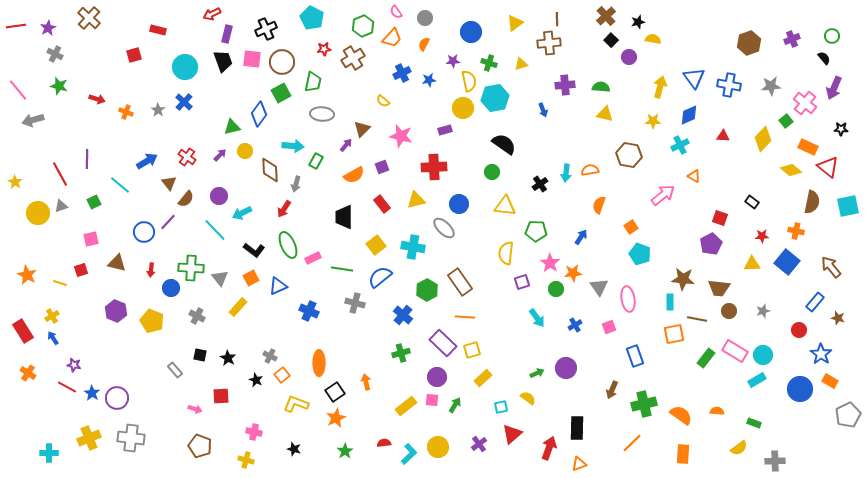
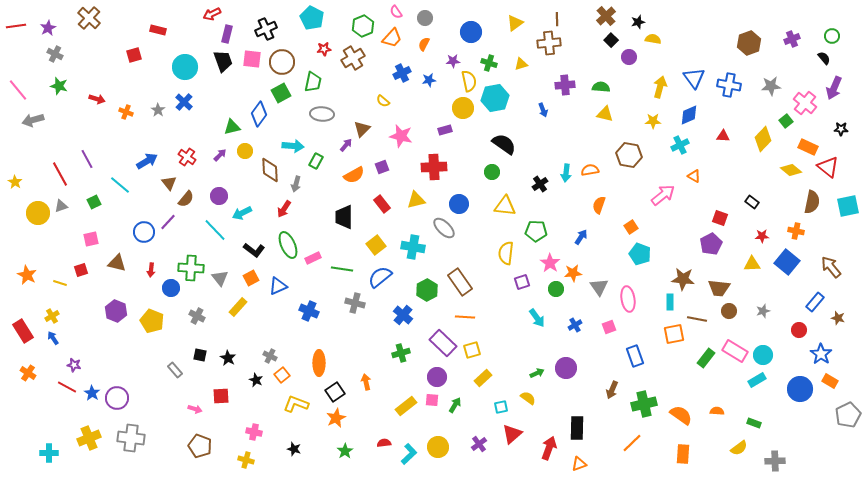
purple line at (87, 159): rotated 30 degrees counterclockwise
